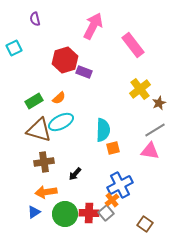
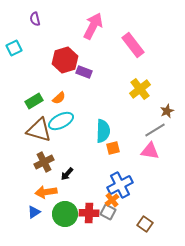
brown star: moved 8 px right, 8 px down
cyan ellipse: moved 1 px up
cyan semicircle: moved 1 px down
brown cross: rotated 18 degrees counterclockwise
black arrow: moved 8 px left
gray square: moved 2 px right, 1 px up; rotated 21 degrees counterclockwise
